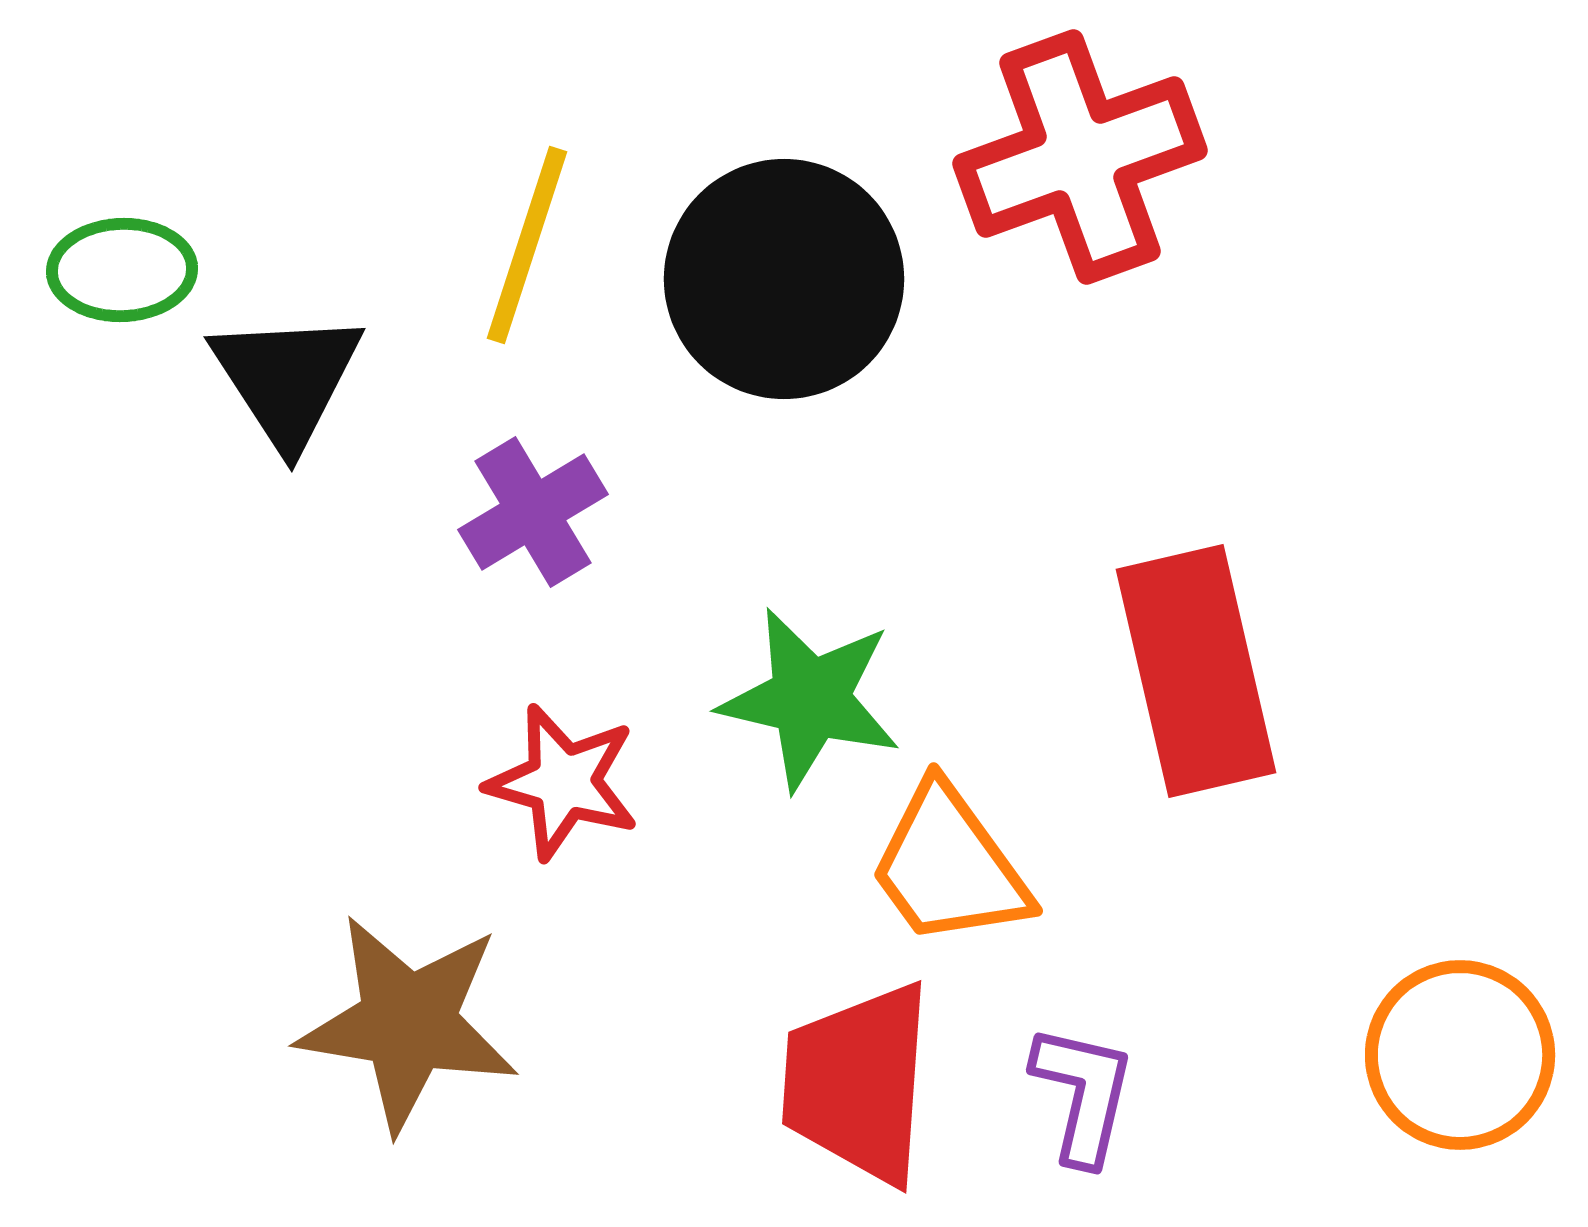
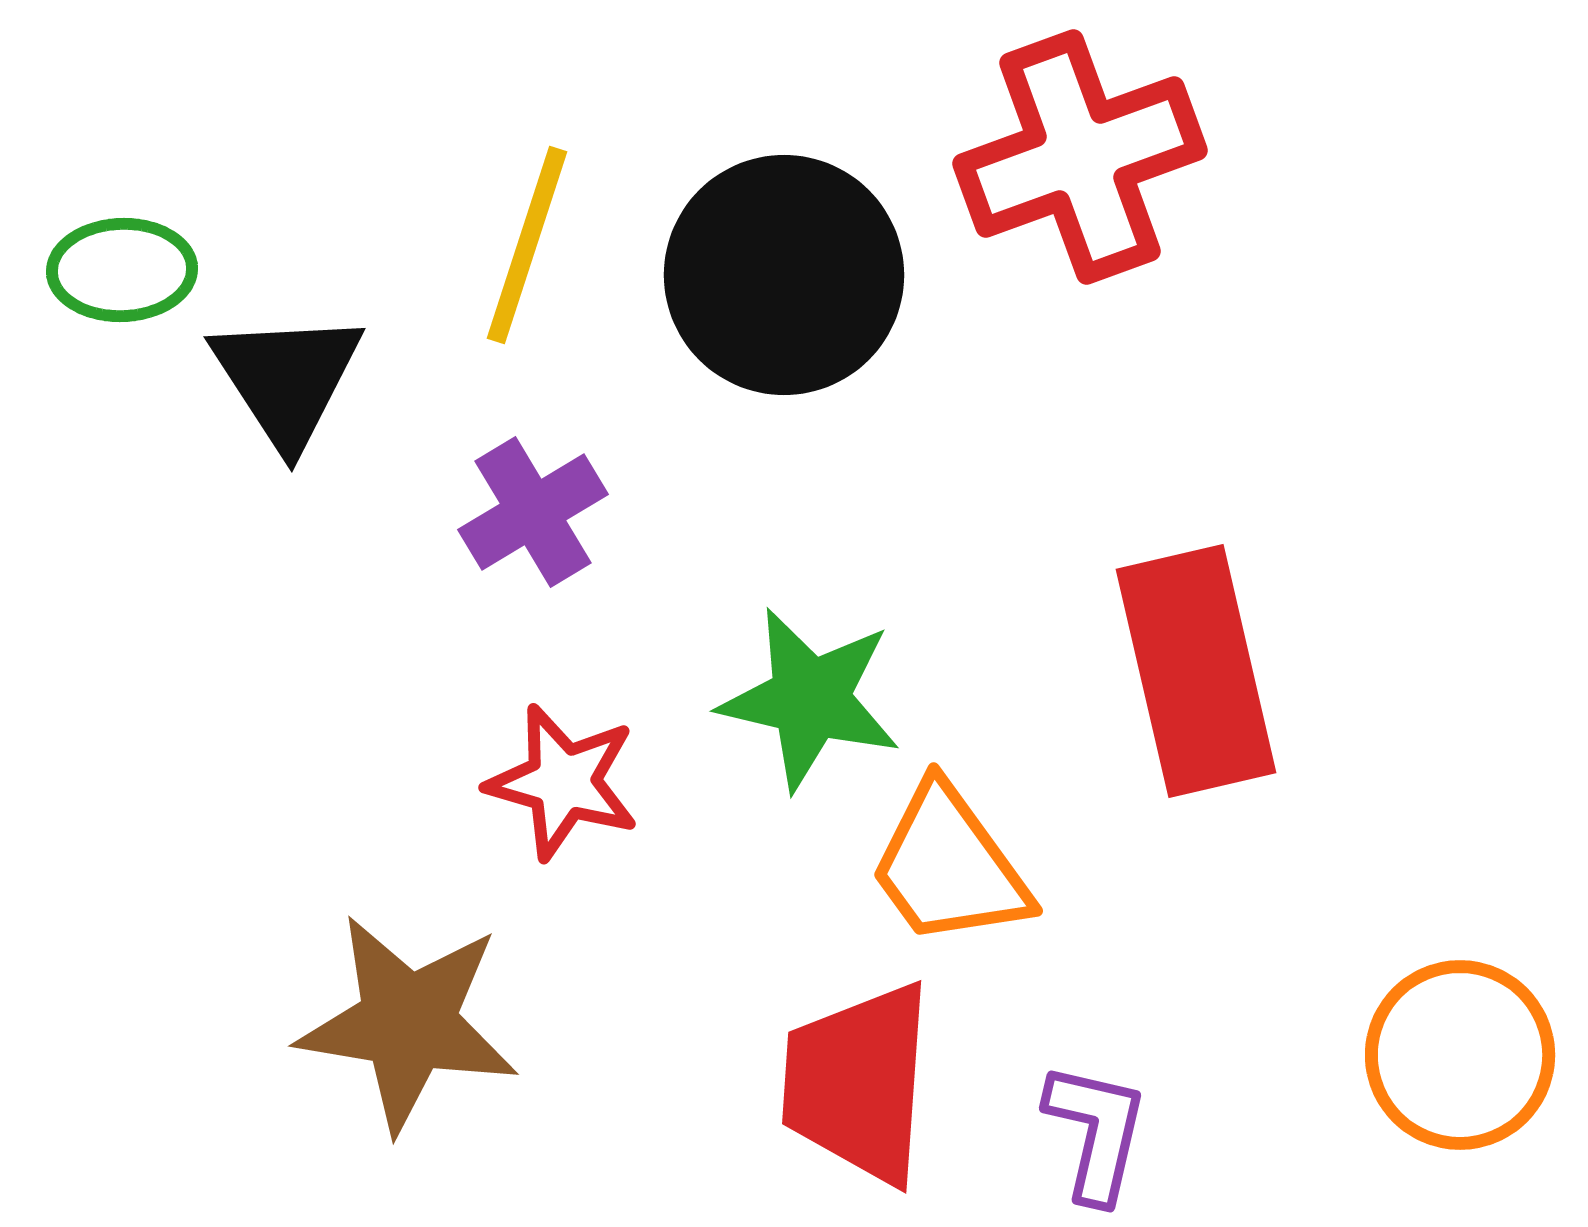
black circle: moved 4 px up
purple L-shape: moved 13 px right, 38 px down
